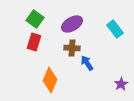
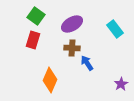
green square: moved 1 px right, 3 px up
red rectangle: moved 1 px left, 2 px up
